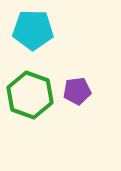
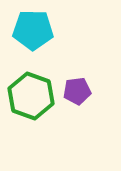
green hexagon: moved 1 px right, 1 px down
